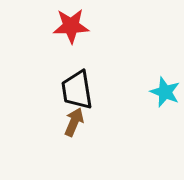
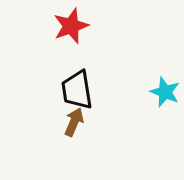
red star: rotated 18 degrees counterclockwise
